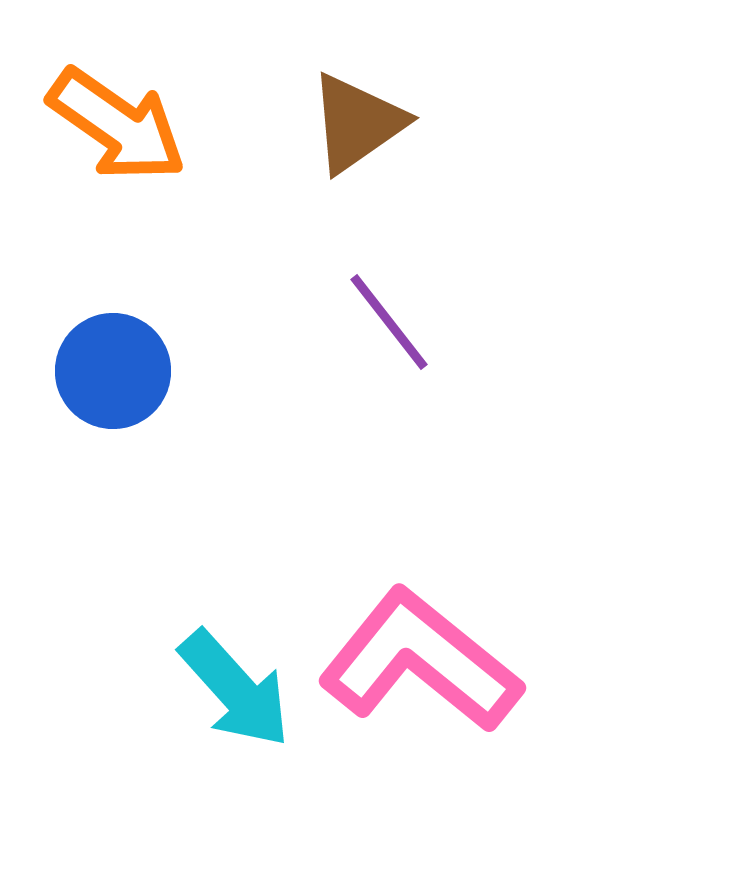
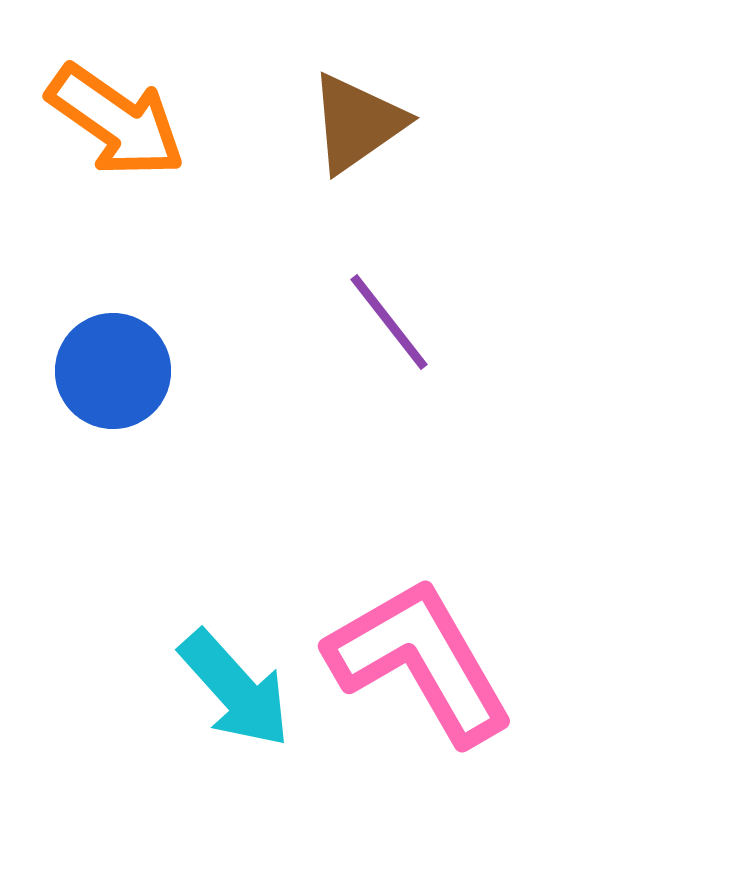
orange arrow: moved 1 px left, 4 px up
pink L-shape: rotated 21 degrees clockwise
